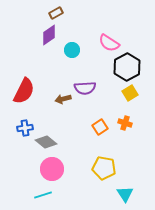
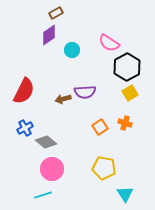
purple semicircle: moved 4 px down
blue cross: rotated 21 degrees counterclockwise
